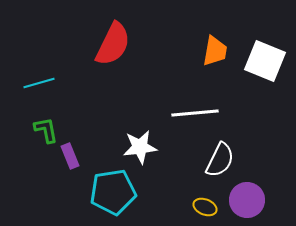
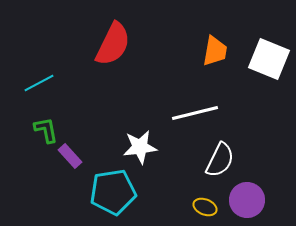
white square: moved 4 px right, 2 px up
cyan line: rotated 12 degrees counterclockwise
white line: rotated 9 degrees counterclockwise
purple rectangle: rotated 20 degrees counterclockwise
